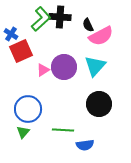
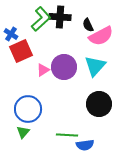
green line: moved 4 px right, 5 px down
